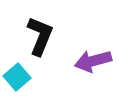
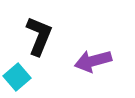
black L-shape: moved 1 px left
